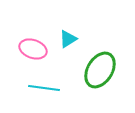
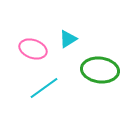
green ellipse: rotated 66 degrees clockwise
cyan line: rotated 44 degrees counterclockwise
